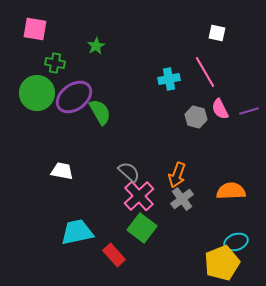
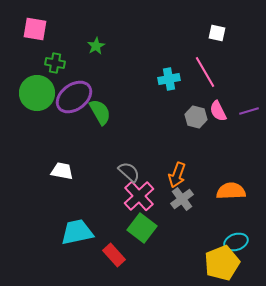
pink semicircle: moved 2 px left, 2 px down
